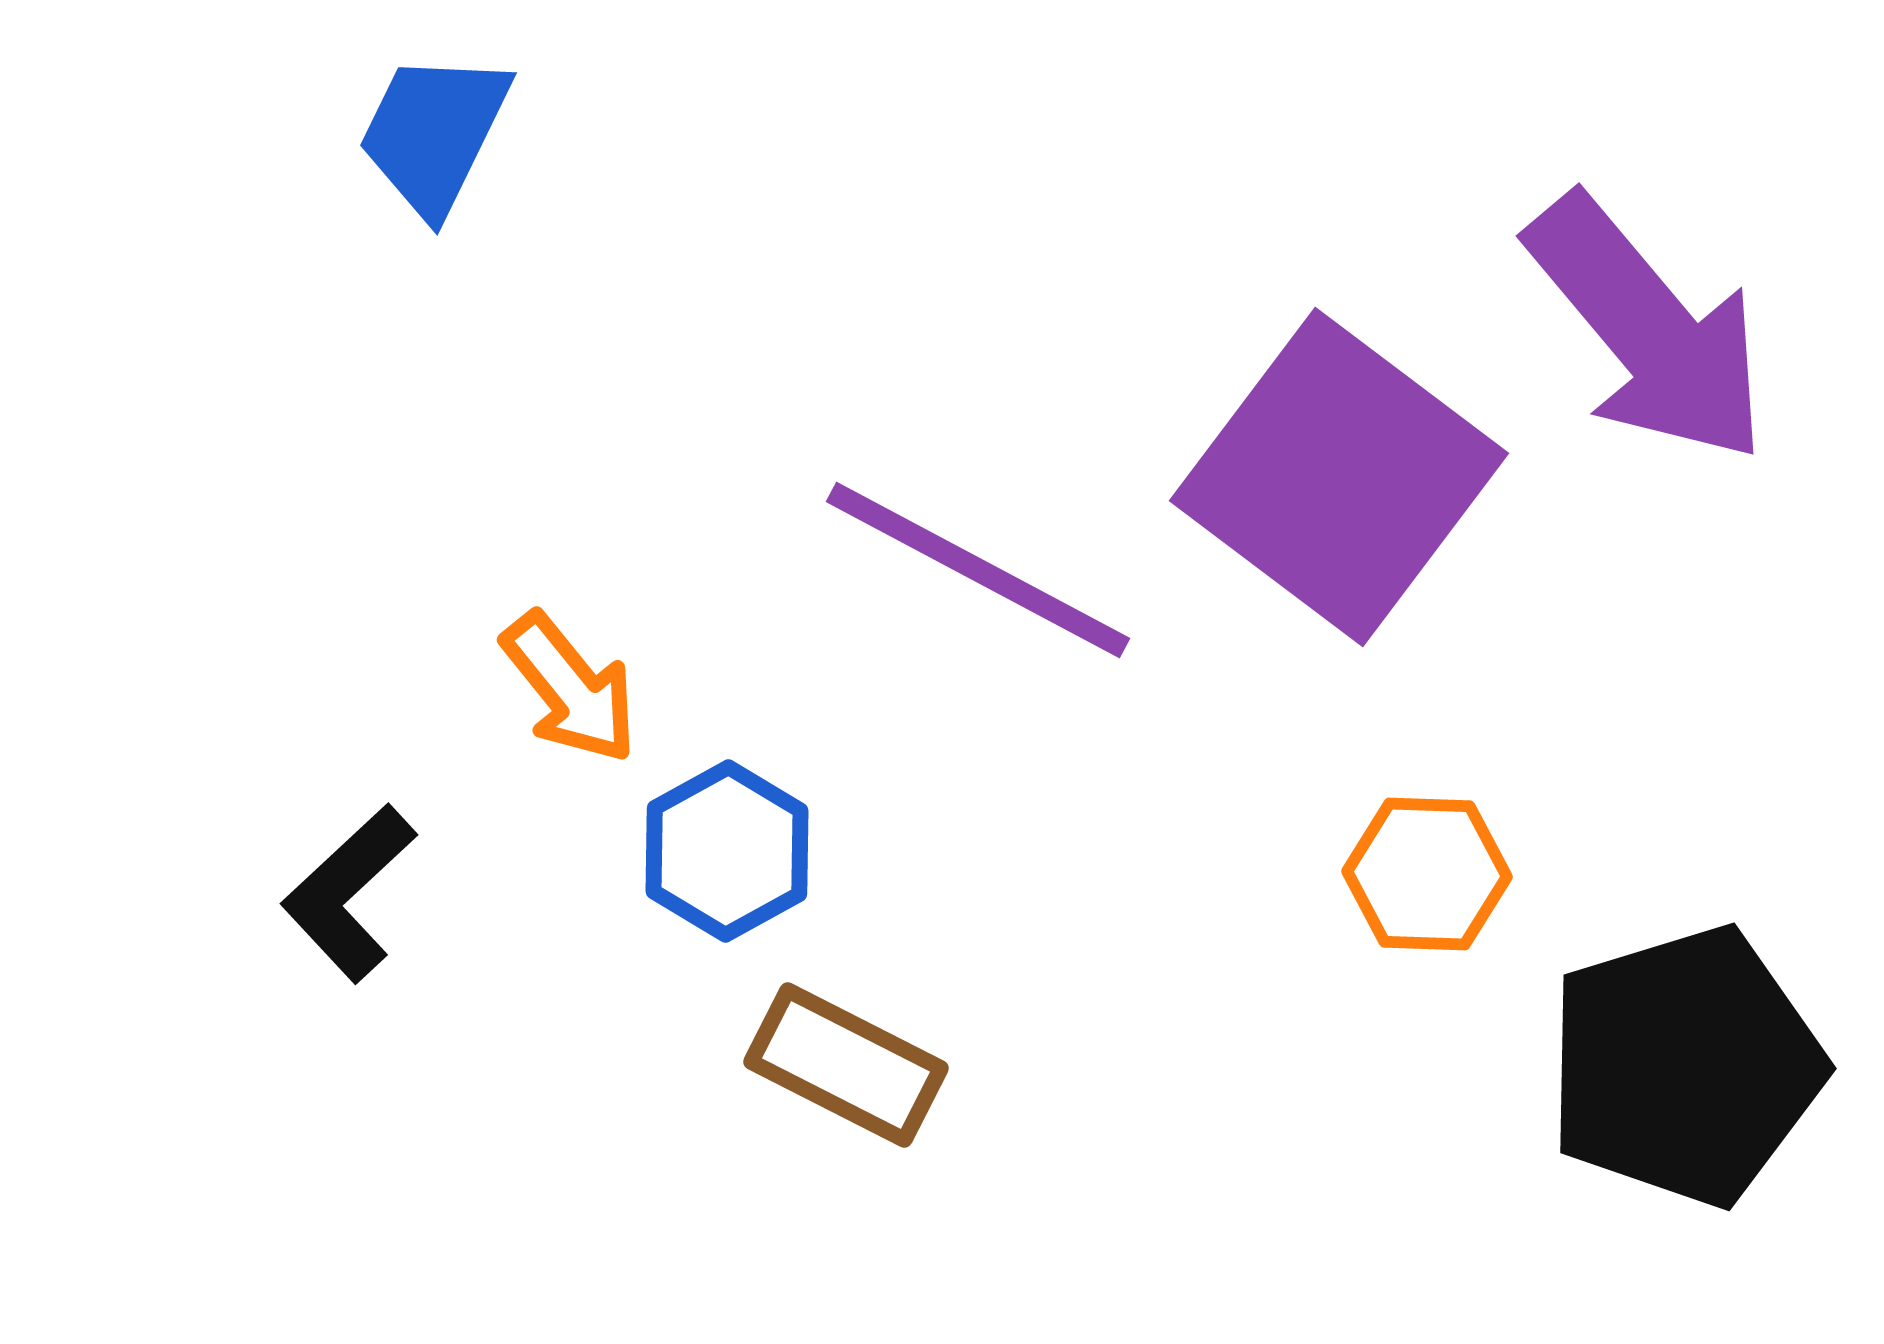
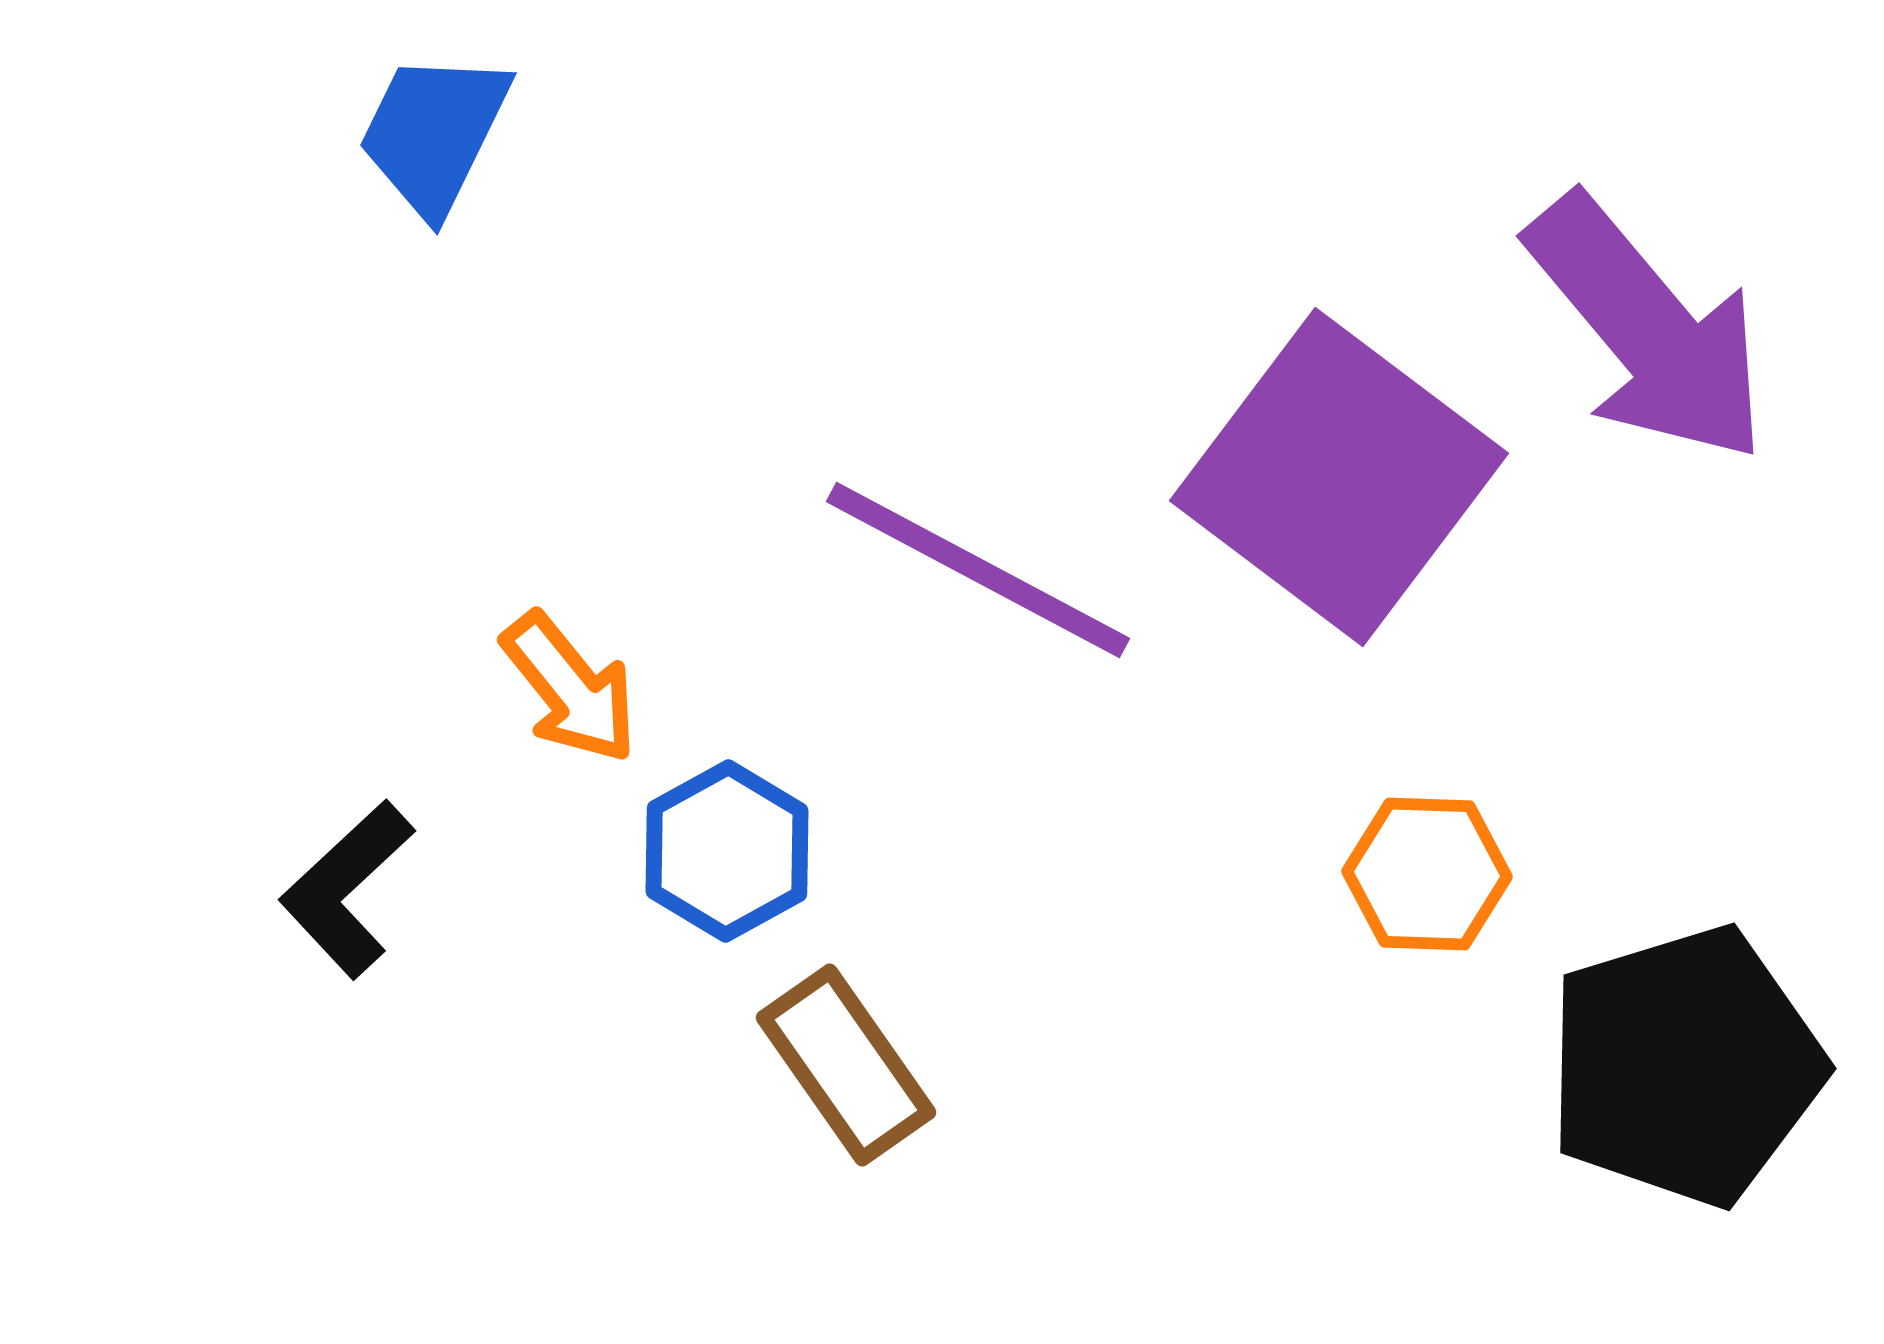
black L-shape: moved 2 px left, 4 px up
brown rectangle: rotated 28 degrees clockwise
